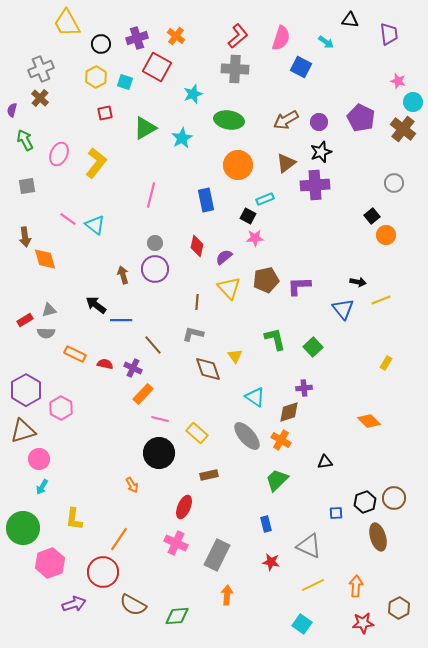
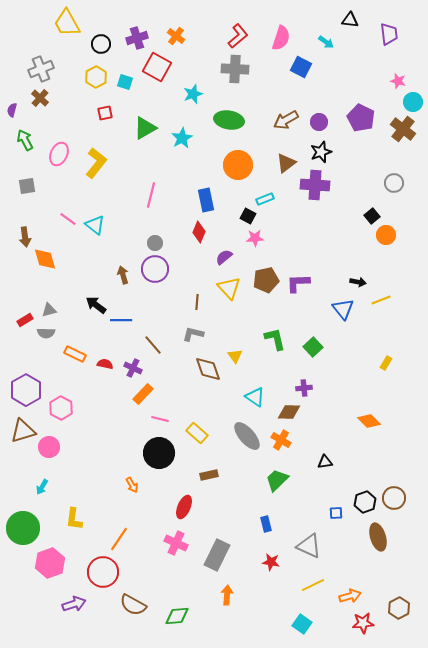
purple cross at (315, 185): rotated 8 degrees clockwise
red diamond at (197, 246): moved 2 px right, 14 px up; rotated 10 degrees clockwise
purple L-shape at (299, 286): moved 1 px left, 3 px up
brown diamond at (289, 412): rotated 20 degrees clockwise
pink circle at (39, 459): moved 10 px right, 12 px up
orange arrow at (356, 586): moved 6 px left, 10 px down; rotated 70 degrees clockwise
